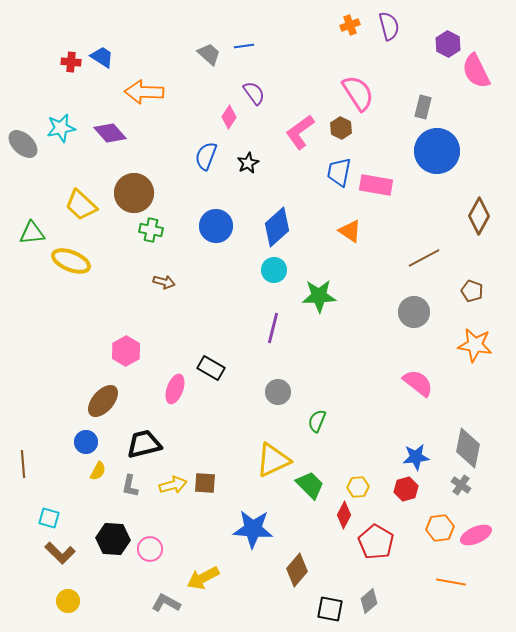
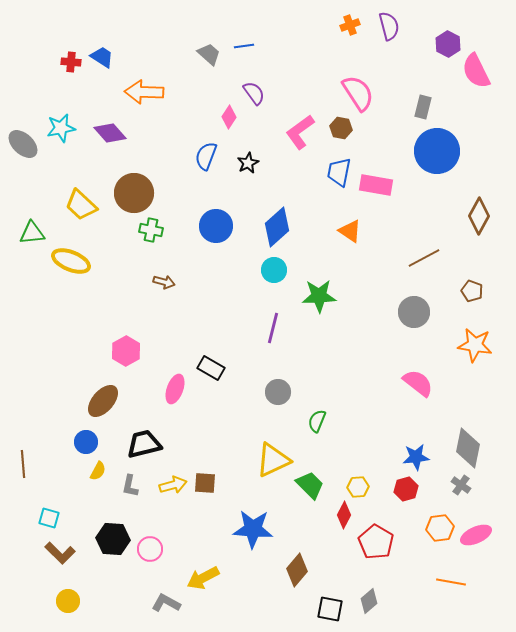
brown hexagon at (341, 128): rotated 15 degrees counterclockwise
